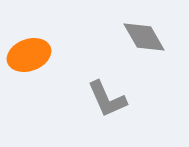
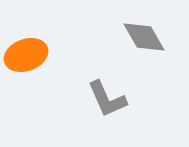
orange ellipse: moved 3 px left
